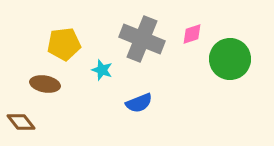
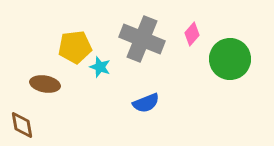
pink diamond: rotated 30 degrees counterclockwise
yellow pentagon: moved 11 px right, 3 px down
cyan star: moved 2 px left, 3 px up
blue semicircle: moved 7 px right
brown diamond: moved 1 px right, 3 px down; rotated 28 degrees clockwise
